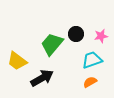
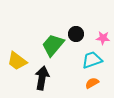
pink star: moved 2 px right, 2 px down; rotated 16 degrees clockwise
green trapezoid: moved 1 px right, 1 px down
black arrow: rotated 50 degrees counterclockwise
orange semicircle: moved 2 px right, 1 px down
